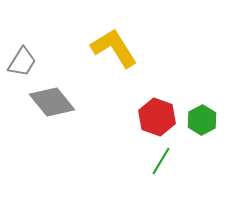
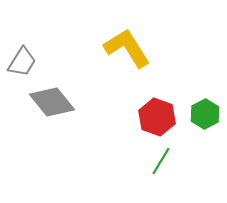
yellow L-shape: moved 13 px right
green hexagon: moved 3 px right, 6 px up
